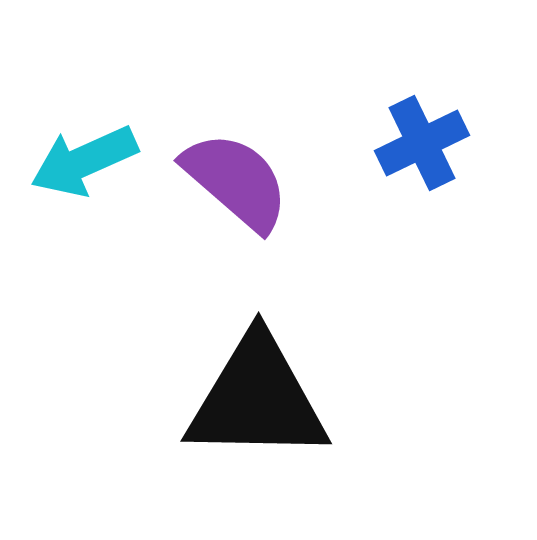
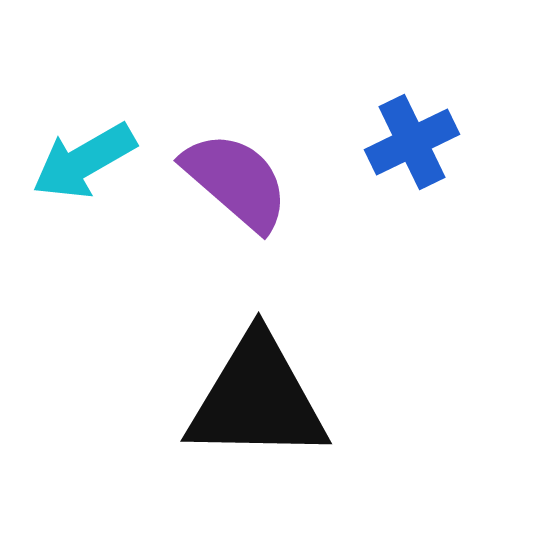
blue cross: moved 10 px left, 1 px up
cyan arrow: rotated 6 degrees counterclockwise
